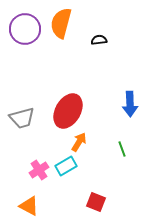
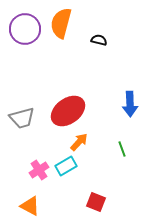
black semicircle: rotated 21 degrees clockwise
red ellipse: rotated 24 degrees clockwise
orange arrow: rotated 12 degrees clockwise
orange triangle: moved 1 px right
